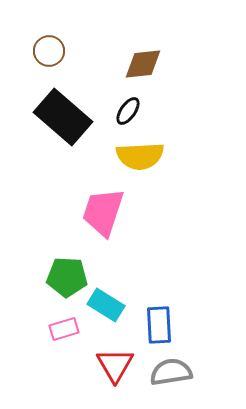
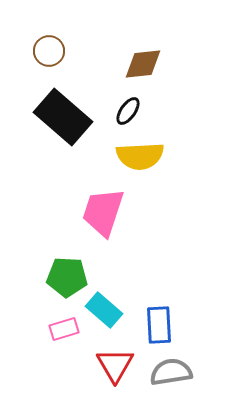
cyan rectangle: moved 2 px left, 5 px down; rotated 9 degrees clockwise
